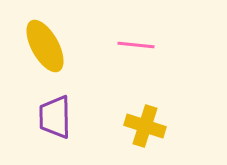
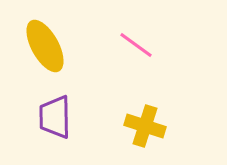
pink line: rotated 30 degrees clockwise
